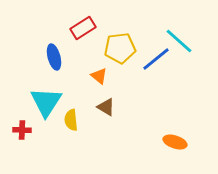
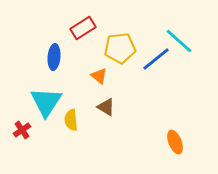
blue ellipse: rotated 20 degrees clockwise
red cross: rotated 36 degrees counterclockwise
orange ellipse: rotated 50 degrees clockwise
